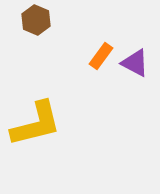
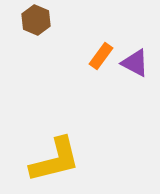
yellow L-shape: moved 19 px right, 36 px down
